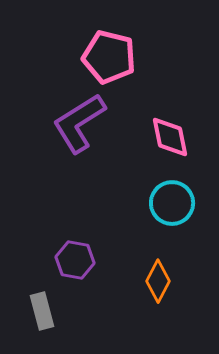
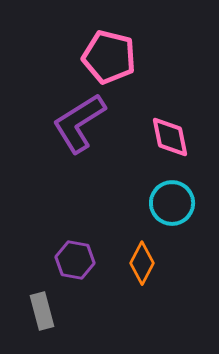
orange diamond: moved 16 px left, 18 px up
